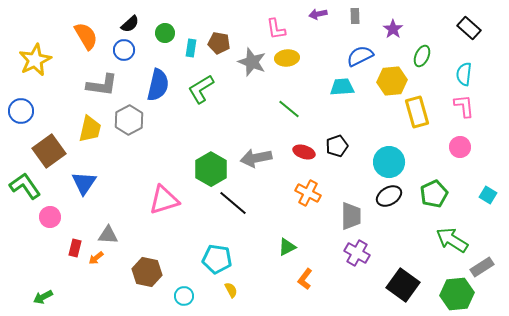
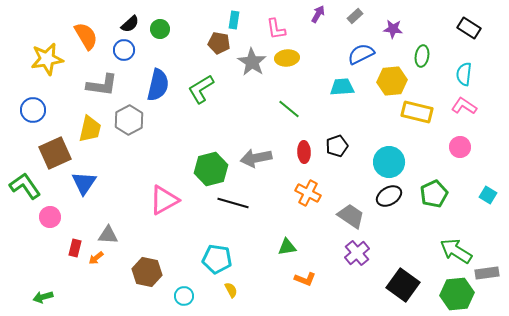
purple arrow at (318, 14): rotated 132 degrees clockwise
gray rectangle at (355, 16): rotated 49 degrees clockwise
black rectangle at (469, 28): rotated 10 degrees counterclockwise
purple star at (393, 29): rotated 30 degrees counterclockwise
green circle at (165, 33): moved 5 px left, 4 px up
cyan rectangle at (191, 48): moved 43 px right, 28 px up
blue semicircle at (360, 56): moved 1 px right, 2 px up
green ellipse at (422, 56): rotated 15 degrees counterclockwise
yellow star at (35, 60): moved 12 px right, 1 px up; rotated 16 degrees clockwise
gray star at (252, 62): rotated 12 degrees clockwise
pink L-shape at (464, 106): rotated 50 degrees counterclockwise
blue circle at (21, 111): moved 12 px right, 1 px up
yellow rectangle at (417, 112): rotated 60 degrees counterclockwise
brown square at (49, 151): moved 6 px right, 2 px down; rotated 12 degrees clockwise
red ellipse at (304, 152): rotated 70 degrees clockwise
green hexagon at (211, 169): rotated 16 degrees clockwise
pink triangle at (164, 200): rotated 12 degrees counterclockwise
black line at (233, 203): rotated 24 degrees counterclockwise
gray trapezoid at (351, 216): rotated 56 degrees counterclockwise
green arrow at (452, 240): moved 4 px right, 11 px down
green triangle at (287, 247): rotated 18 degrees clockwise
purple cross at (357, 253): rotated 20 degrees clockwise
gray rectangle at (482, 267): moved 5 px right, 6 px down; rotated 25 degrees clockwise
orange L-shape at (305, 279): rotated 105 degrees counterclockwise
green arrow at (43, 297): rotated 12 degrees clockwise
